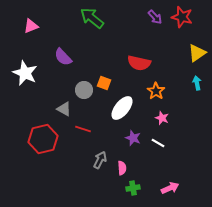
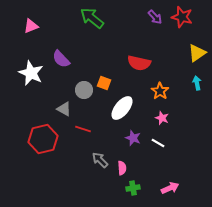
purple semicircle: moved 2 px left, 2 px down
white star: moved 6 px right
orange star: moved 4 px right
gray arrow: rotated 72 degrees counterclockwise
